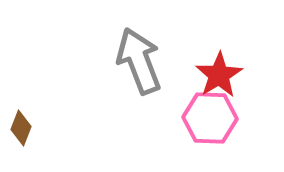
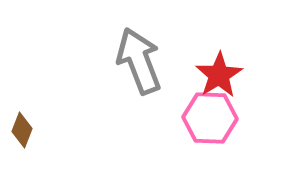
brown diamond: moved 1 px right, 2 px down
